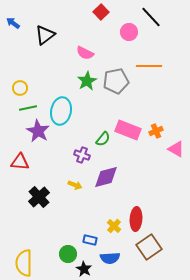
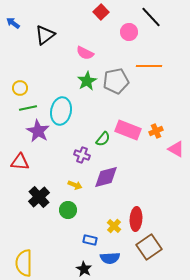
green circle: moved 44 px up
